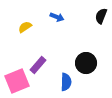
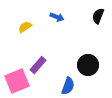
black semicircle: moved 3 px left
black circle: moved 2 px right, 2 px down
blue semicircle: moved 2 px right, 4 px down; rotated 18 degrees clockwise
